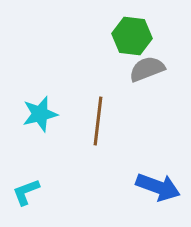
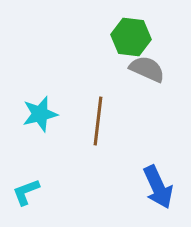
green hexagon: moved 1 px left, 1 px down
gray semicircle: rotated 45 degrees clockwise
blue arrow: rotated 45 degrees clockwise
